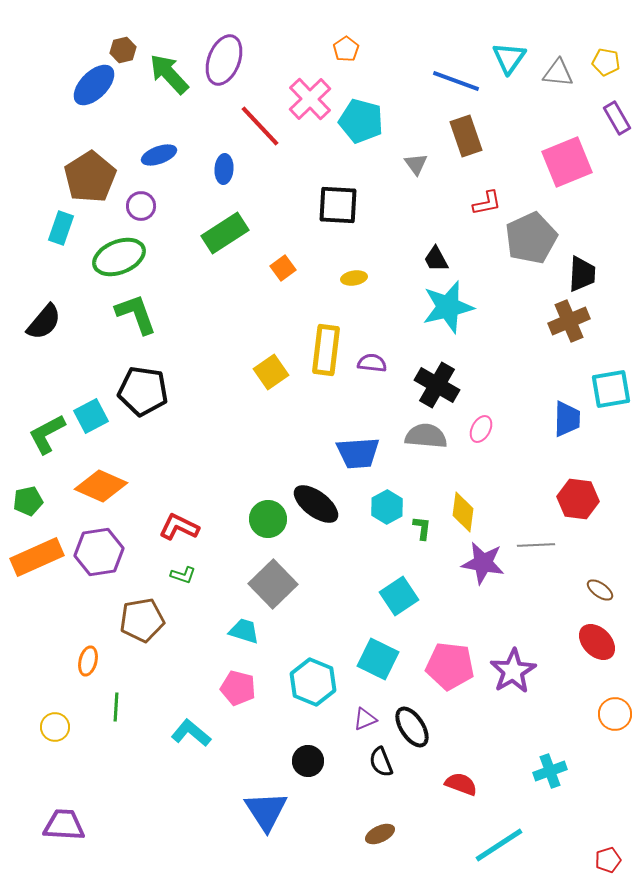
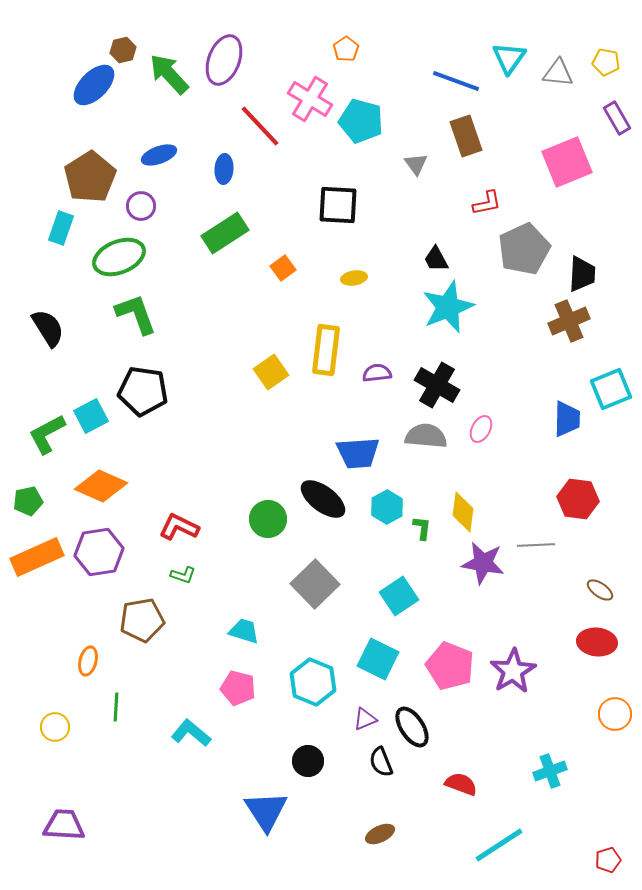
pink cross at (310, 99): rotated 15 degrees counterclockwise
gray pentagon at (531, 238): moved 7 px left, 11 px down
cyan star at (448, 307): rotated 8 degrees counterclockwise
black semicircle at (44, 322): moved 4 px right, 6 px down; rotated 72 degrees counterclockwise
purple semicircle at (372, 363): moved 5 px right, 10 px down; rotated 12 degrees counterclockwise
cyan square at (611, 389): rotated 12 degrees counterclockwise
black ellipse at (316, 504): moved 7 px right, 5 px up
gray square at (273, 584): moved 42 px right
red ellipse at (597, 642): rotated 39 degrees counterclockwise
pink pentagon at (450, 666): rotated 15 degrees clockwise
